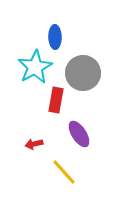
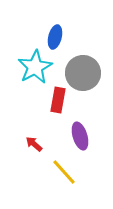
blue ellipse: rotated 15 degrees clockwise
red rectangle: moved 2 px right
purple ellipse: moved 1 px right, 2 px down; rotated 16 degrees clockwise
red arrow: rotated 54 degrees clockwise
